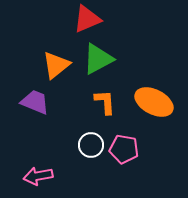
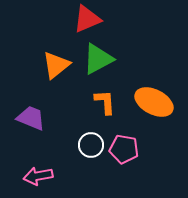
purple trapezoid: moved 4 px left, 16 px down
